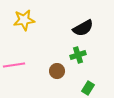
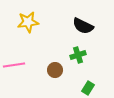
yellow star: moved 4 px right, 2 px down
black semicircle: moved 2 px up; rotated 55 degrees clockwise
brown circle: moved 2 px left, 1 px up
